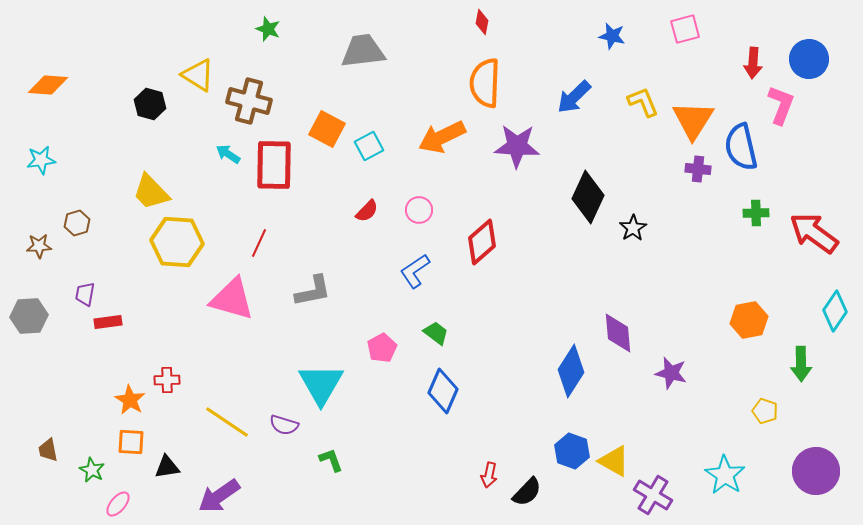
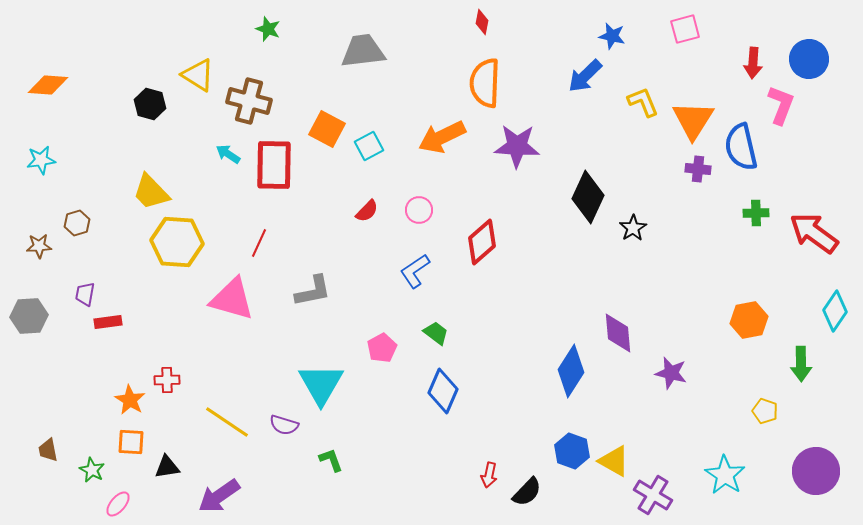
blue arrow at (574, 97): moved 11 px right, 21 px up
